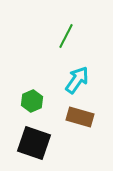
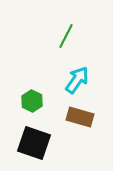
green hexagon: rotated 10 degrees counterclockwise
